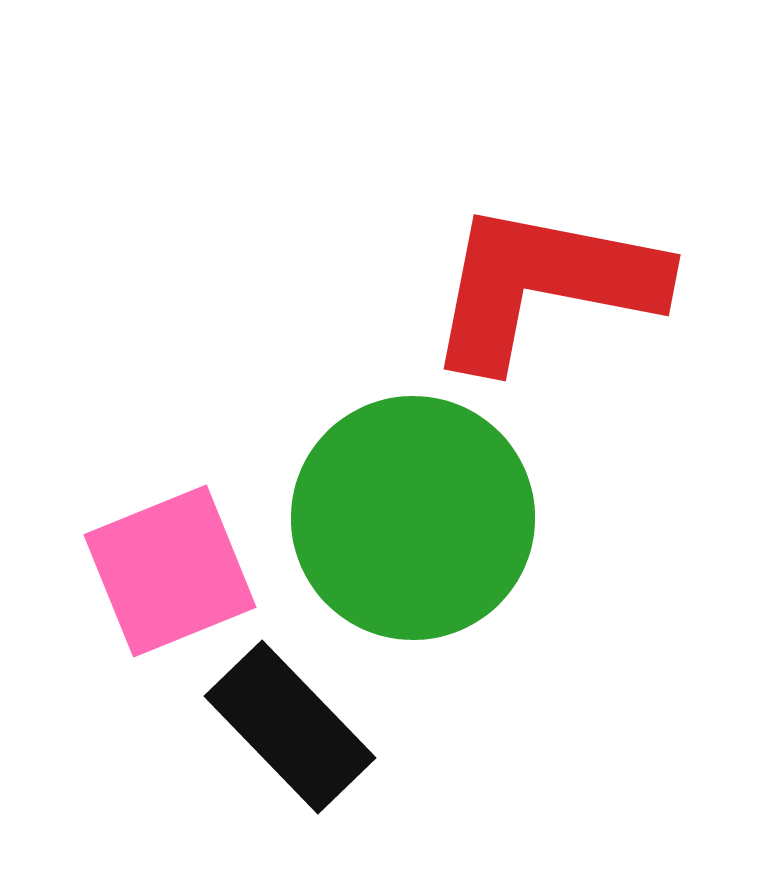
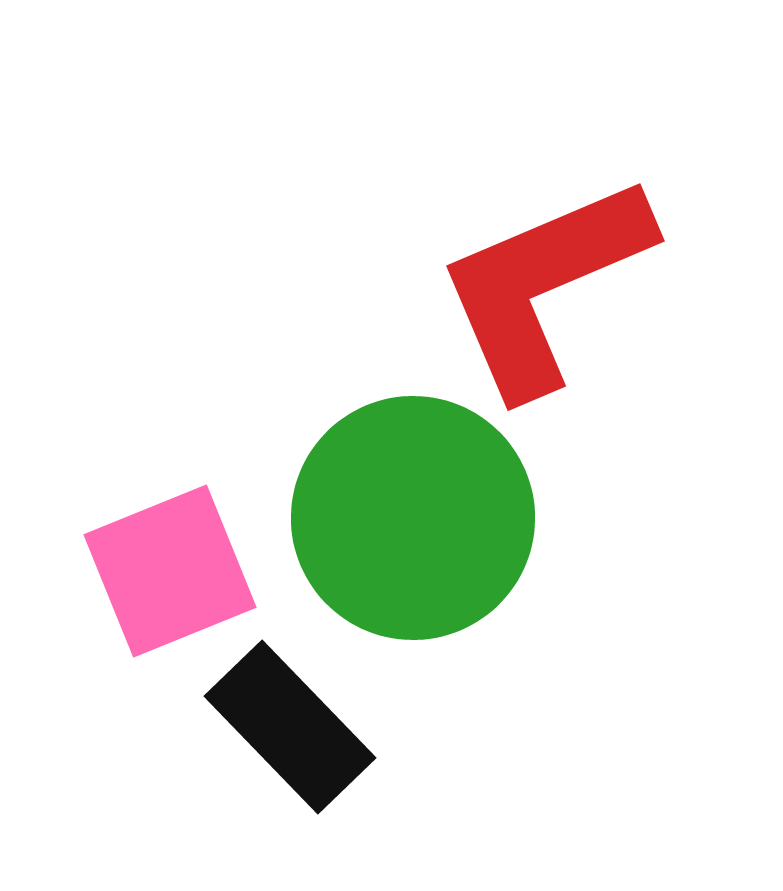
red L-shape: rotated 34 degrees counterclockwise
